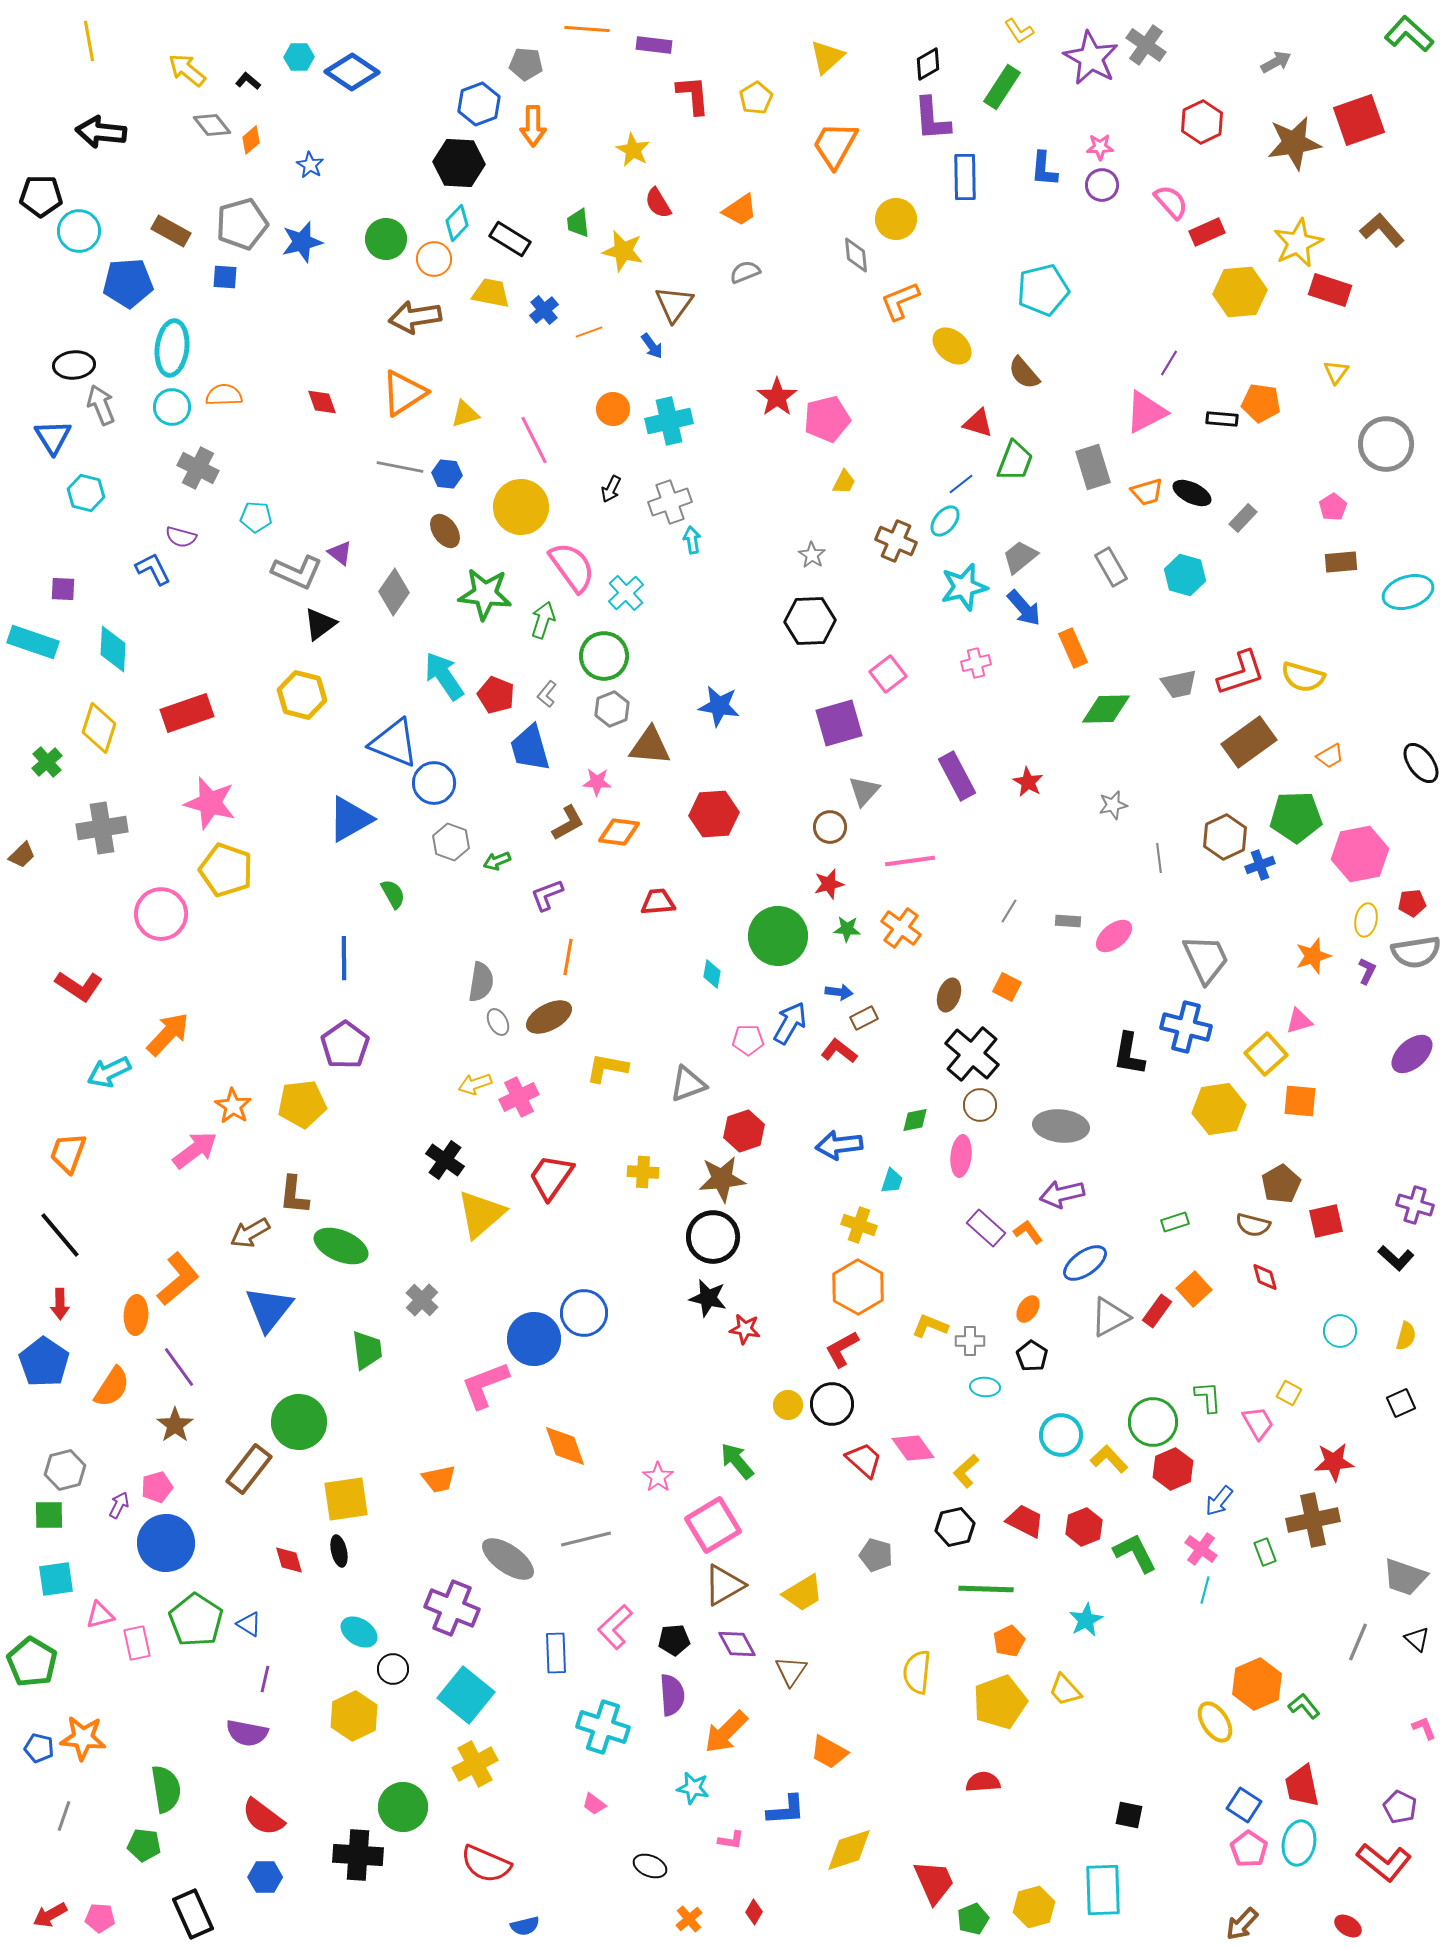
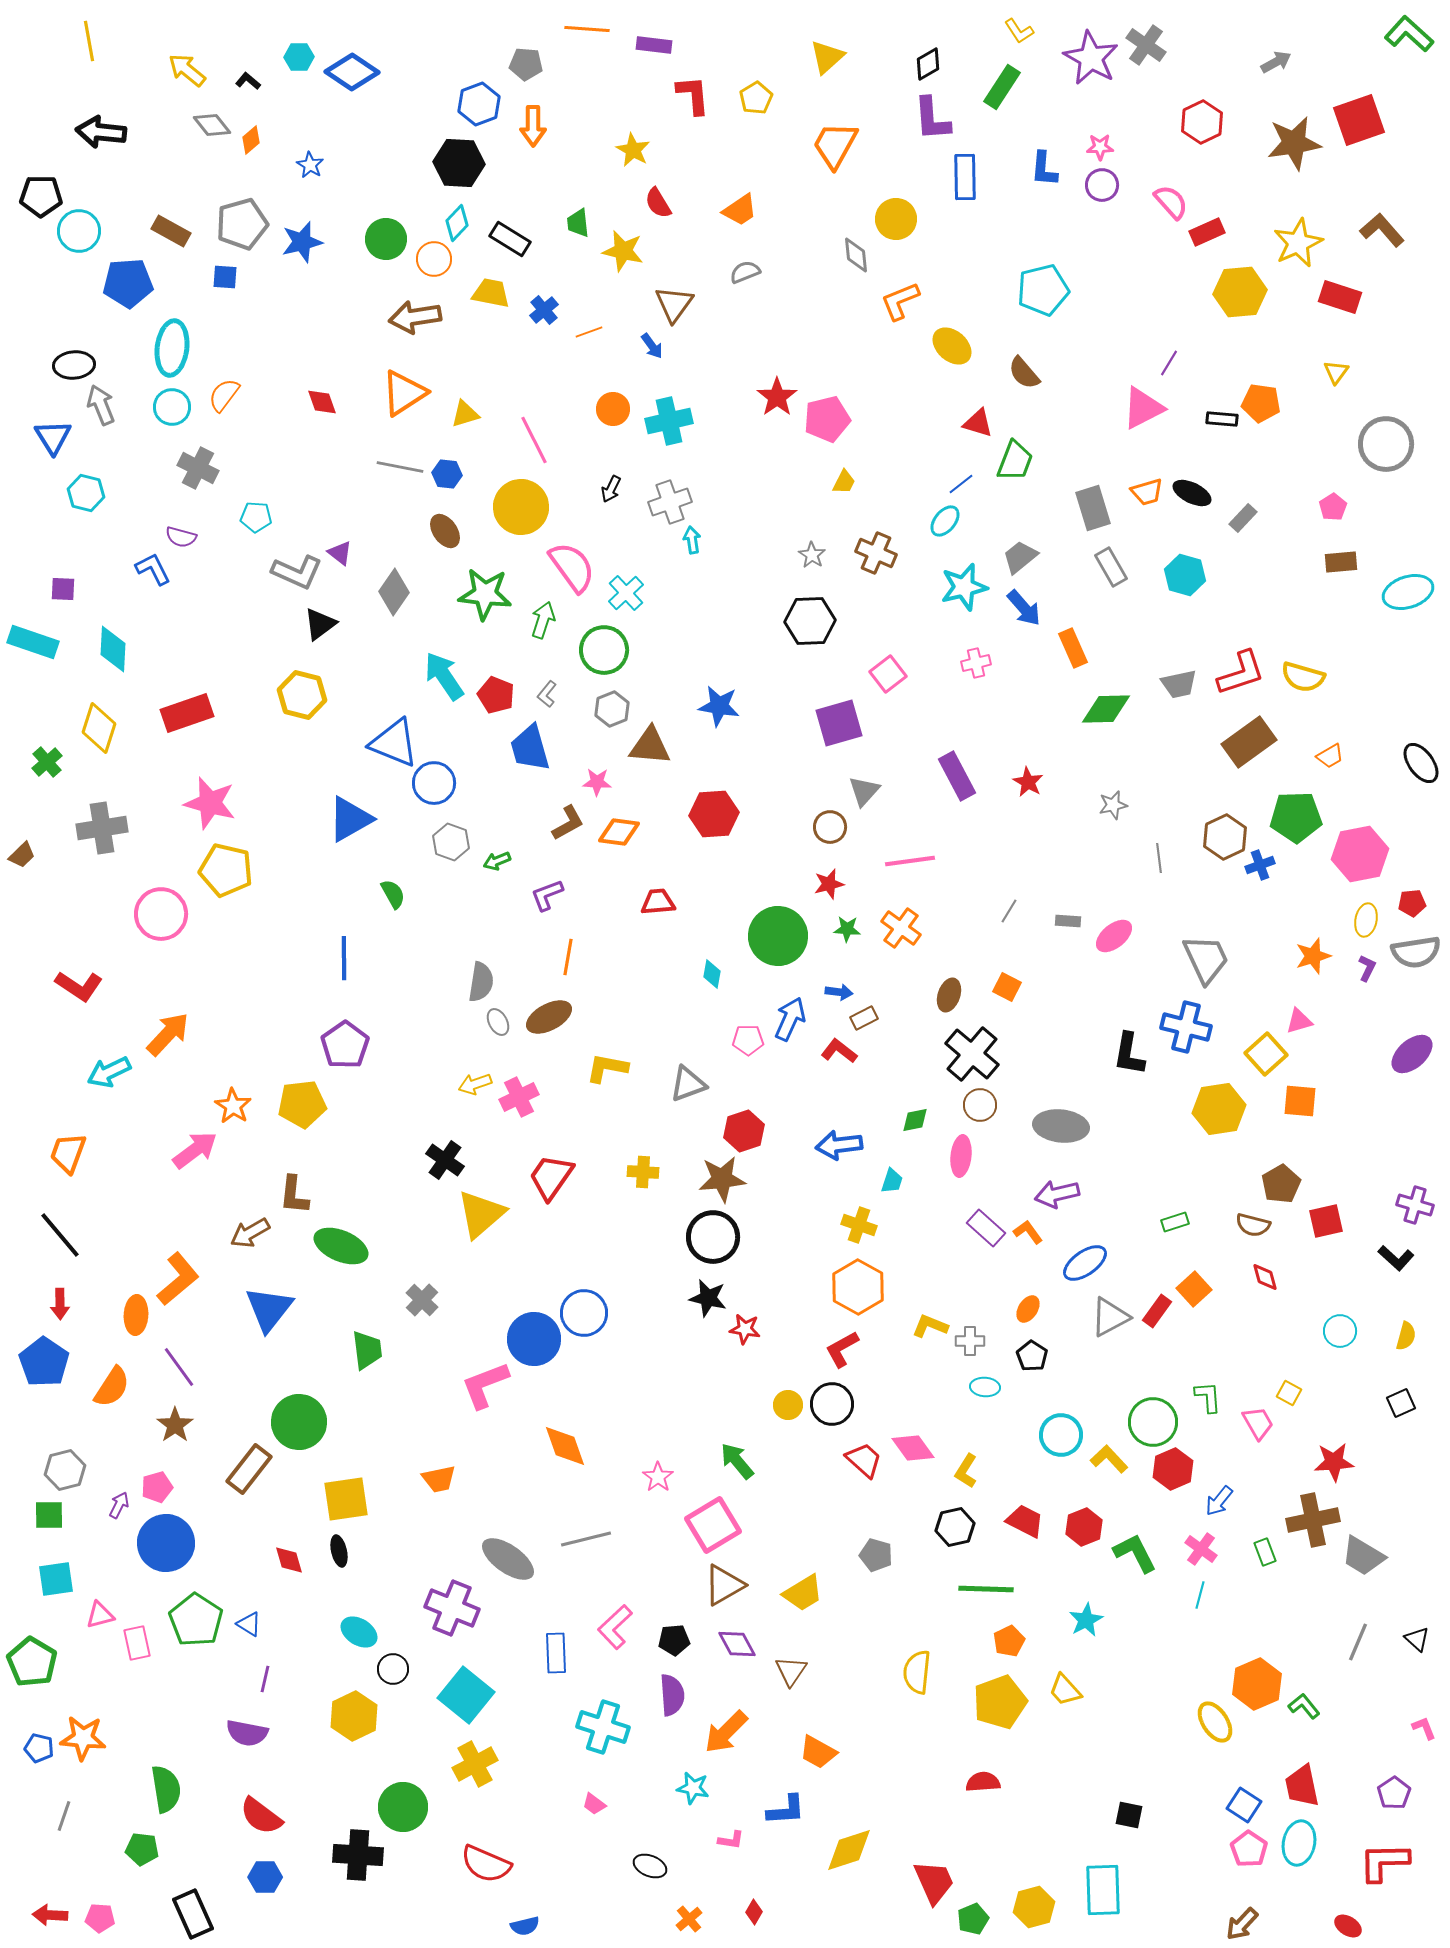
red rectangle at (1330, 290): moved 10 px right, 7 px down
orange semicircle at (224, 395): rotated 51 degrees counterclockwise
pink triangle at (1146, 412): moved 3 px left, 4 px up
gray rectangle at (1093, 467): moved 41 px down
brown cross at (896, 541): moved 20 px left, 12 px down
green circle at (604, 656): moved 6 px up
yellow pentagon at (226, 870): rotated 6 degrees counterclockwise
purple L-shape at (1367, 971): moved 3 px up
blue arrow at (790, 1023): moved 4 px up; rotated 6 degrees counterclockwise
purple arrow at (1062, 1194): moved 5 px left
yellow L-shape at (966, 1471): rotated 16 degrees counterclockwise
gray trapezoid at (1405, 1577): moved 42 px left, 21 px up; rotated 12 degrees clockwise
cyan line at (1205, 1590): moved 5 px left, 5 px down
orange trapezoid at (829, 1752): moved 11 px left
purple pentagon at (1400, 1807): moved 6 px left, 14 px up; rotated 12 degrees clockwise
red semicircle at (263, 1817): moved 2 px left, 1 px up
green pentagon at (144, 1845): moved 2 px left, 4 px down
red L-shape at (1384, 1862): rotated 140 degrees clockwise
red arrow at (50, 1915): rotated 32 degrees clockwise
